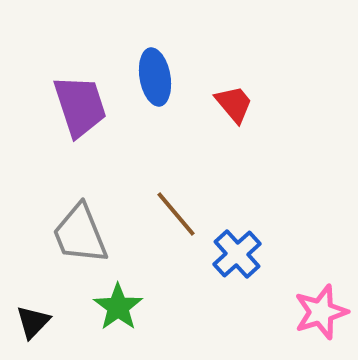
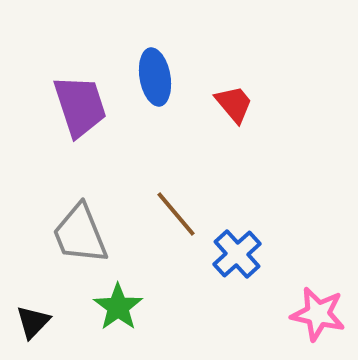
pink star: moved 3 px left, 2 px down; rotated 30 degrees clockwise
